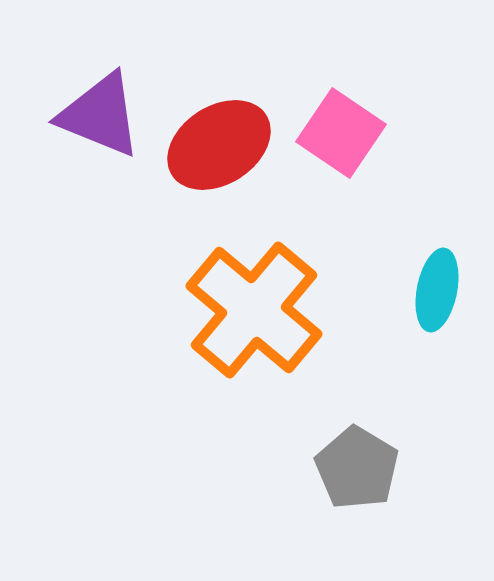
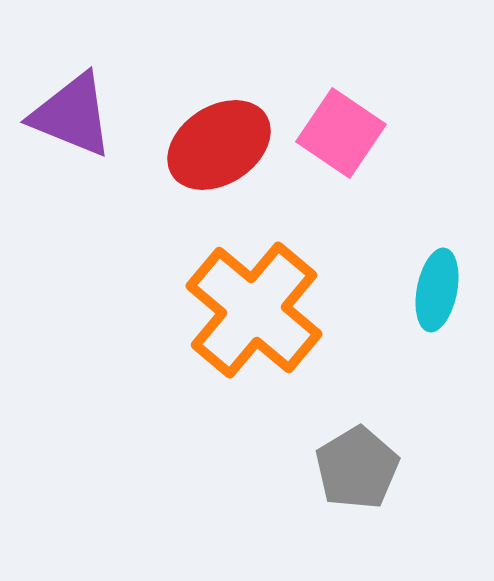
purple triangle: moved 28 px left
gray pentagon: rotated 10 degrees clockwise
